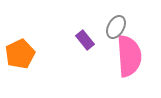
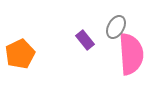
pink semicircle: moved 2 px right, 2 px up
